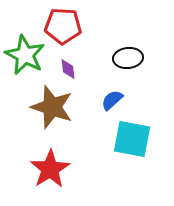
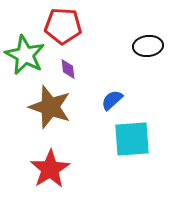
black ellipse: moved 20 px right, 12 px up
brown star: moved 2 px left
cyan square: rotated 15 degrees counterclockwise
